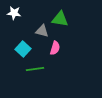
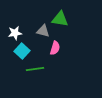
white star: moved 1 px right, 20 px down; rotated 16 degrees counterclockwise
gray triangle: moved 1 px right
cyan square: moved 1 px left, 2 px down
